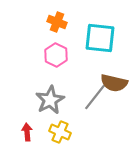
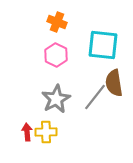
cyan square: moved 3 px right, 7 px down
brown semicircle: rotated 68 degrees clockwise
gray star: moved 6 px right, 1 px up
yellow cross: moved 14 px left; rotated 25 degrees counterclockwise
